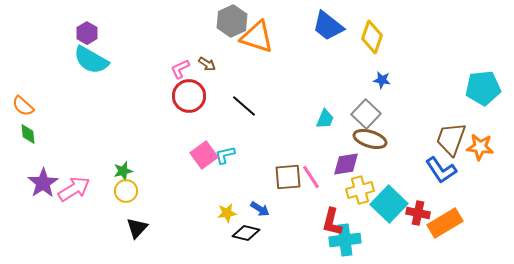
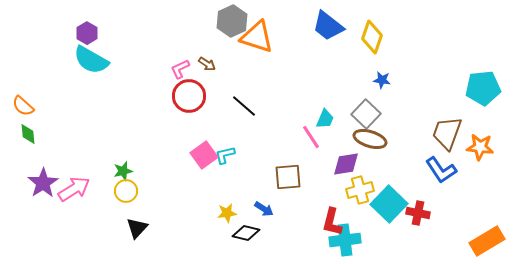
brown trapezoid: moved 4 px left, 6 px up
pink line: moved 40 px up
blue arrow: moved 4 px right
orange rectangle: moved 42 px right, 18 px down
